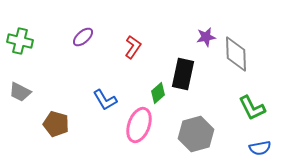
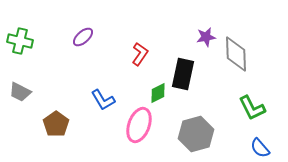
red L-shape: moved 7 px right, 7 px down
green diamond: rotated 15 degrees clockwise
blue L-shape: moved 2 px left
brown pentagon: rotated 20 degrees clockwise
blue semicircle: rotated 60 degrees clockwise
